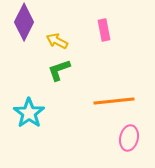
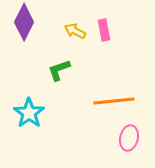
yellow arrow: moved 18 px right, 10 px up
